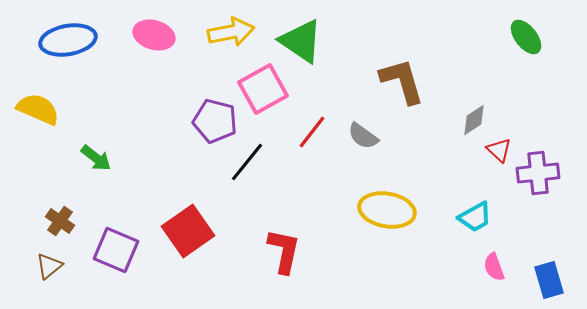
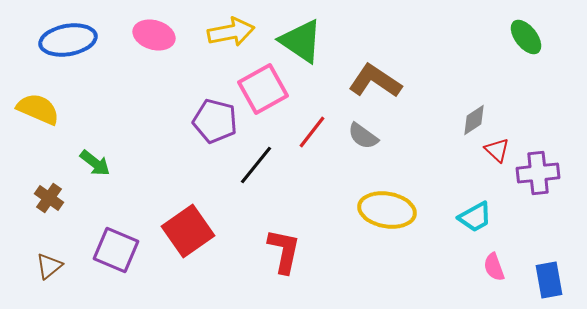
brown L-shape: moved 27 px left; rotated 40 degrees counterclockwise
red triangle: moved 2 px left
green arrow: moved 1 px left, 5 px down
black line: moved 9 px right, 3 px down
brown cross: moved 11 px left, 23 px up
blue rectangle: rotated 6 degrees clockwise
